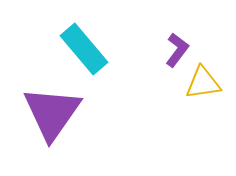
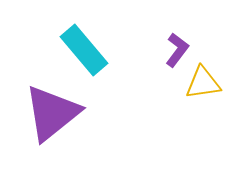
cyan rectangle: moved 1 px down
purple triangle: rotated 16 degrees clockwise
